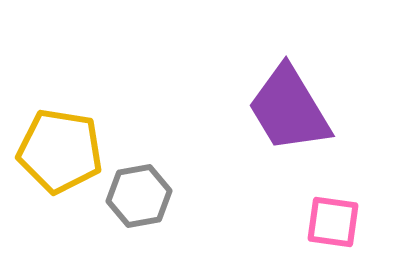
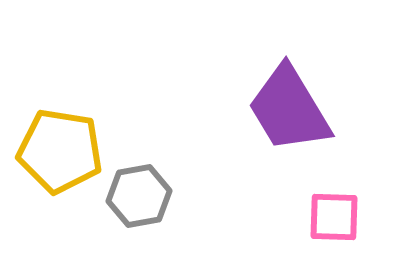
pink square: moved 1 px right, 5 px up; rotated 6 degrees counterclockwise
